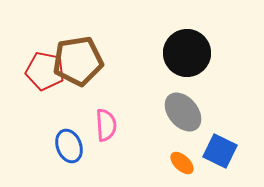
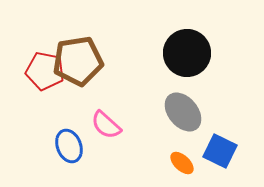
pink semicircle: rotated 136 degrees clockwise
